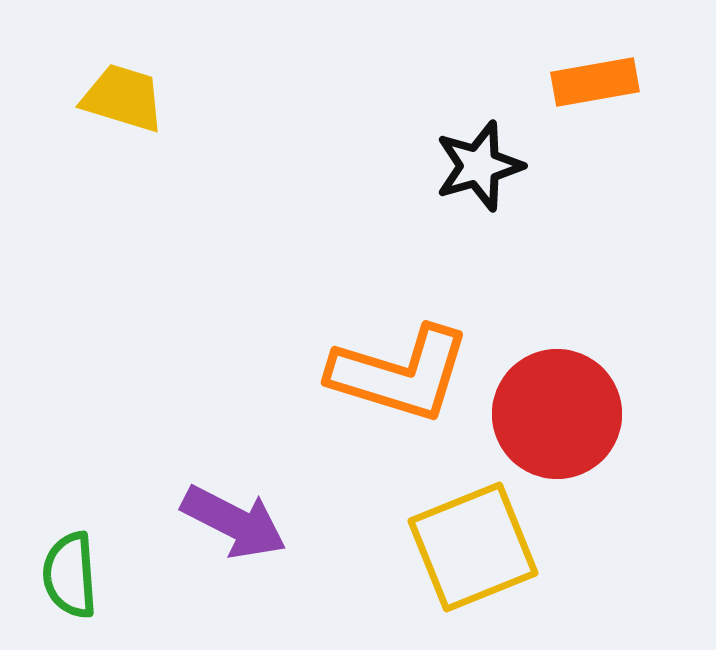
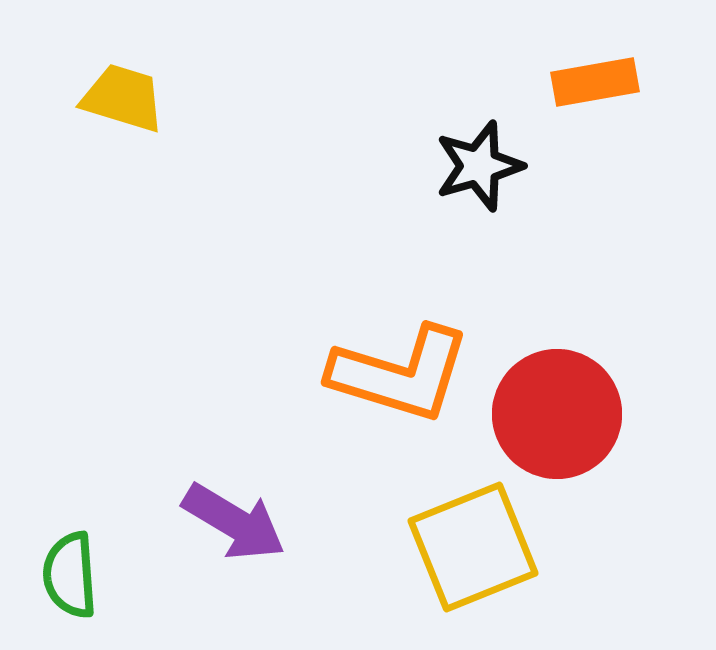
purple arrow: rotated 4 degrees clockwise
